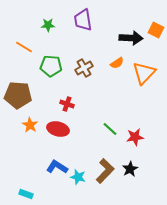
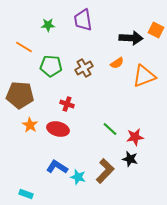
orange triangle: moved 3 px down; rotated 25 degrees clockwise
brown pentagon: moved 2 px right
black star: moved 10 px up; rotated 28 degrees counterclockwise
